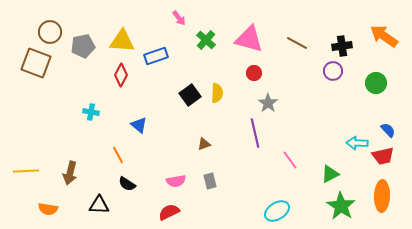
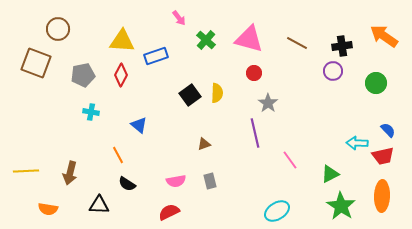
brown circle: moved 8 px right, 3 px up
gray pentagon: moved 29 px down
